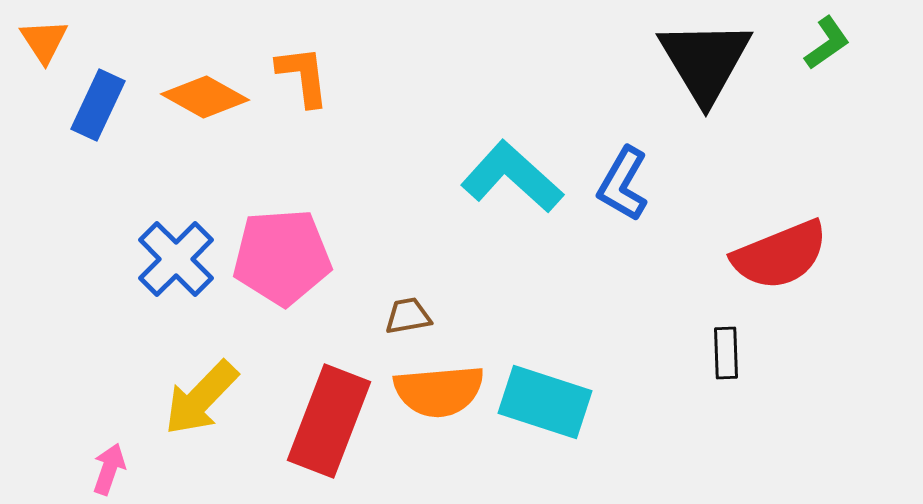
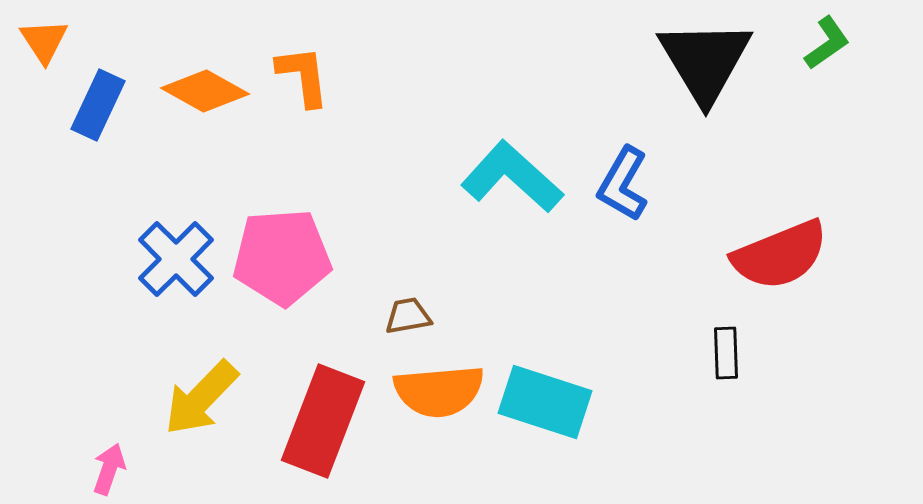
orange diamond: moved 6 px up
red rectangle: moved 6 px left
